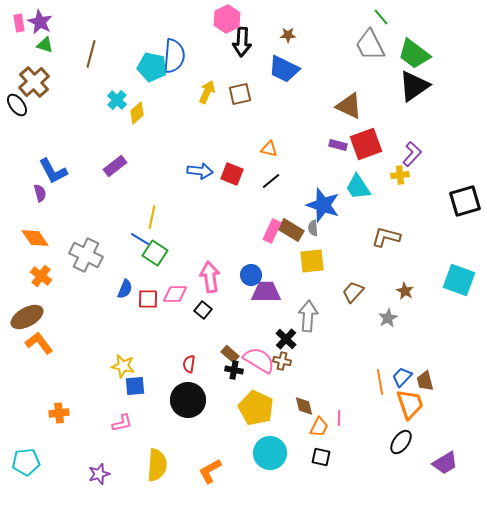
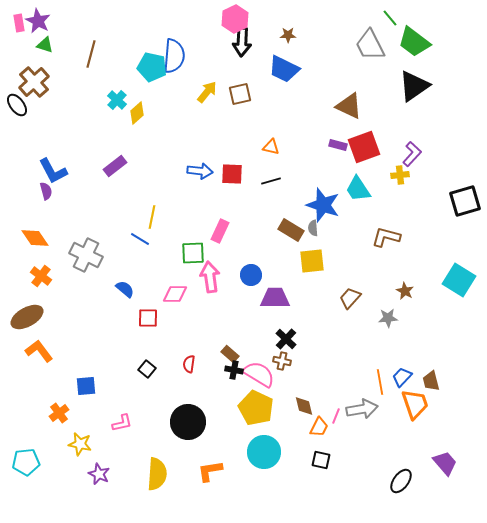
green line at (381, 17): moved 9 px right, 1 px down
pink hexagon at (227, 19): moved 8 px right
purple star at (40, 22): moved 2 px left, 1 px up
green trapezoid at (414, 54): moved 12 px up
yellow arrow at (207, 92): rotated 15 degrees clockwise
red square at (366, 144): moved 2 px left, 3 px down
orange triangle at (269, 149): moved 2 px right, 2 px up
red square at (232, 174): rotated 20 degrees counterclockwise
black line at (271, 181): rotated 24 degrees clockwise
cyan trapezoid at (358, 187): moved 2 px down
purple semicircle at (40, 193): moved 6 px right, 2 px up
pink rectangle at (272, 231): moved 52 px left
green square at (155, 253): moved 38 px right; rotated 35 degrees counterclockwise
cyan square at (459, 280): rotated 12 degrees clockwise
blue semicircle at (125, 289): rotated 72 degrees counterclockwise
purple trapezoid at (266, 292): moved 9 px right, 6 px down
brown trapezoid at (353, 292): moved 3 px left, 6 px down
red square at (148, 299): moved 19 px down
black square at (203, 310): moved 56 px left, 59 px down
gray arrow at (308, 316): moved 54 px right, 93 px down; rotated 76 degrees clockwise
gray star at (388, 318): rotated 24 degrees clockwise
orange L-shape at (39, 343): moved 8 px down
pink semicircle at (259, 360): moved 14 px down
yellow star at (123, 366): moved 43 px left, 78 px down
brown trapezoid at (425, 381): moved 6 px right
blue square at (135, 386): moved 49 px left
black circle at (188, 400): moved 22 px down
orange trapezoid at (410, 404): moved 5 px right
orange cross at (59, 413): rotated 30 degrees counterclockwise
pink line at (339, 418): moved 3 px left, 2 px up; rotated 21 degrees clockwise
black ellipse at (401, 442): moved 39 px down
cyan circle at (270, 453): moved 6 px left, 1 px up
black square at (321, 457): moved 3 px down
purple trapezoid at (445, 463): rotated 100 degrees counterclockwise
yellow semicircle at (157, 465): moved 9 px down
orange L-shape at (210, 471): rotated 20 degrees clockwise
purple star at (99, 474): rotated 30 degrees counterclockwise
